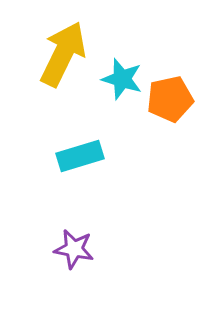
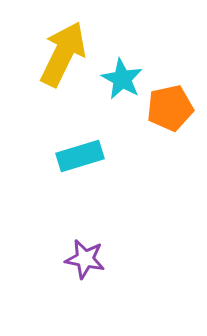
cyan star: rotated 12 degrees clockwise
orange pentagon: moved 9 px down
purple star: moved 11 px right, 10 px down
